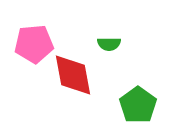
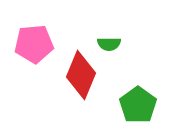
red diamond: moved 8 px right; rotated 33 degrees clockwise
